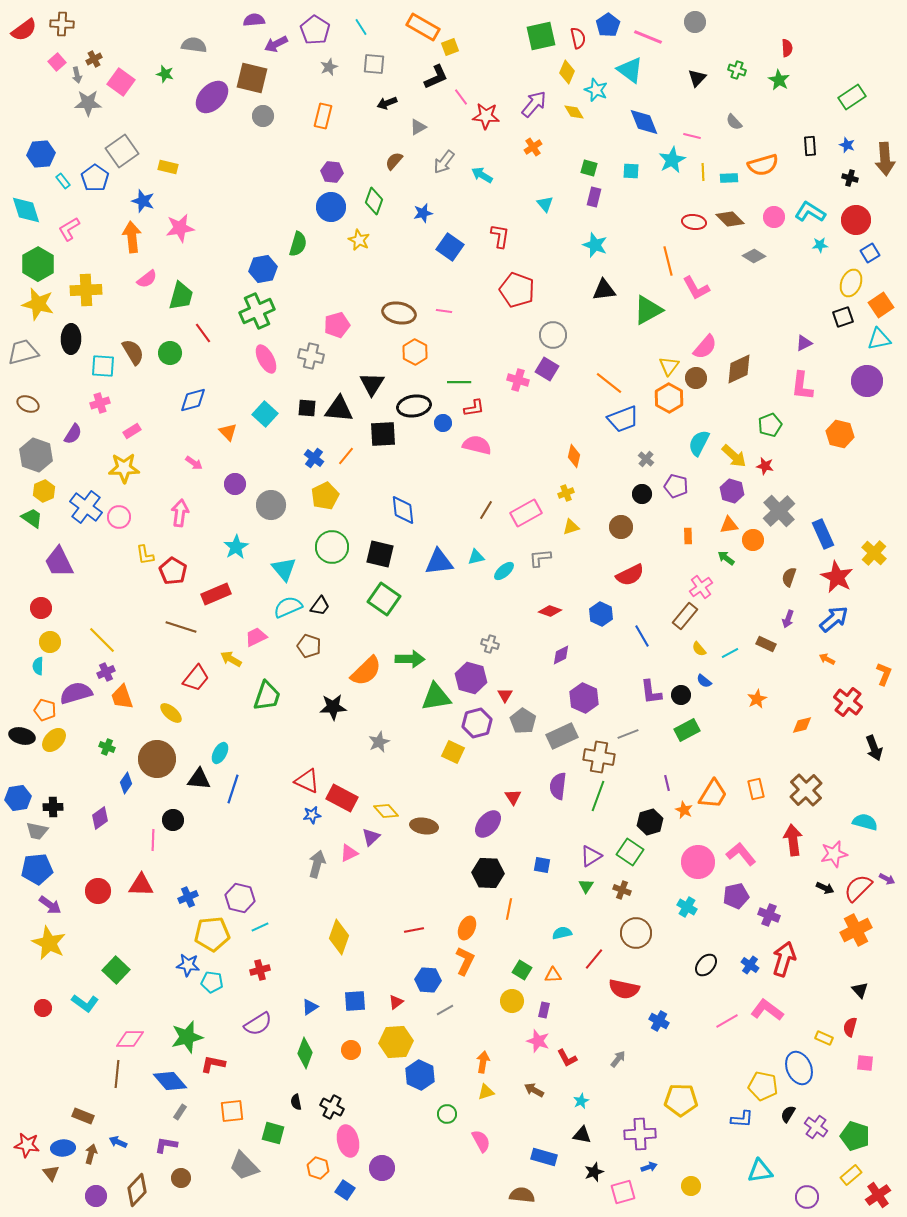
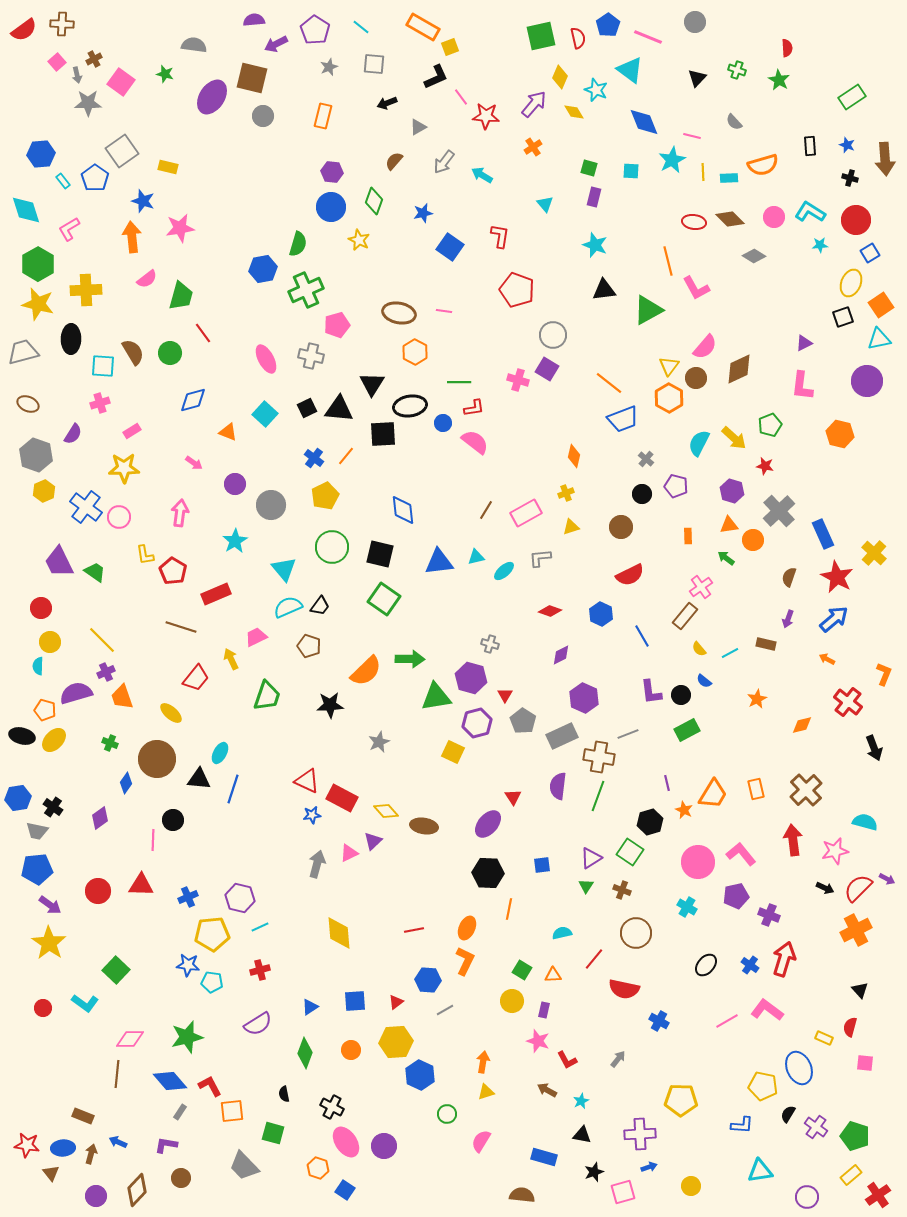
cyan line at (361, 27): rotated 18 degrees counterclockwise
yellow diamond at (567, 72): moved 7 px left, 5 px down
purple ellipse at (212, 97): rotated 12 degrees counterclockwise
green cross at (257, 311): moved 49 px right, 21 px up
black ellipse at (414, 406): moved 4 px left
black square at (307, 408): rotated 30 degrees counterclockwise
orange triangle at (228, 432): rotated 24 degrees counterclockwise
pink semicircle at (477, 445): moved 2 px left, 3 px up; rotated 24 degrees clockwise
yellow arrow at (734, 456): moved 18 px up
green trapezoid at (32, 518): moved 63 px right, 54 px down
cyan star at (236, 547): moved 1 px left, 6 px up
brown rectangle at (766, 644): rotated 12 degrees counterclockwise
yellow arrow at (231, 659): rotated 35 degrees clockwise
black star at (333, 707): moved 3 px left, 2 px up
green cross at (107, 747): moved 3 px right, 4 px up
black cross at (53, 807): rotated 36 degrees clockwise
purple triangle at (371, 837): moved 2 px right, 4 px down
pink star at (834, 854): moved 1 px right, 3 px up
purple triangle at (591, 856): moved 2 px down
blue square at (542, 865): rotated 18 degrees counterclockwise
yellow diamond at (339, 937): moved 4 px up; rotated 24 degrees counterclockwise
yellow star at (49, 943): rotated 8 degrees clockwise
red L-shape at (567, 1058): moved 2 px down
red L-shape at (213, 1064): moved 3 px left, 22 px down; rotated 50 degrees clockwise
brown arrow at (534, 1090): moved 13 px right
black semicircle at (296, 1102): moved 12 px left, 8 px up
blue L-shape at (742, 1119): moved 6 px down
pink ellipse at (348, 1141): moved 2 px left, 1 px down; rotated 20 degrees counterclockwise
pink semicircle at (481, 1141): rotated 120 degrees counterclockwise
purple circle at (382, 1168): moved 2 px right, 22 px up
